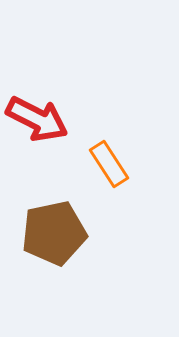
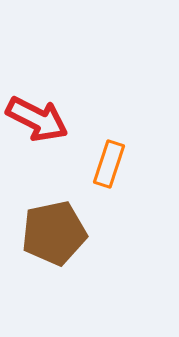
orange rectangle: rotated 51 degrees clockwise
